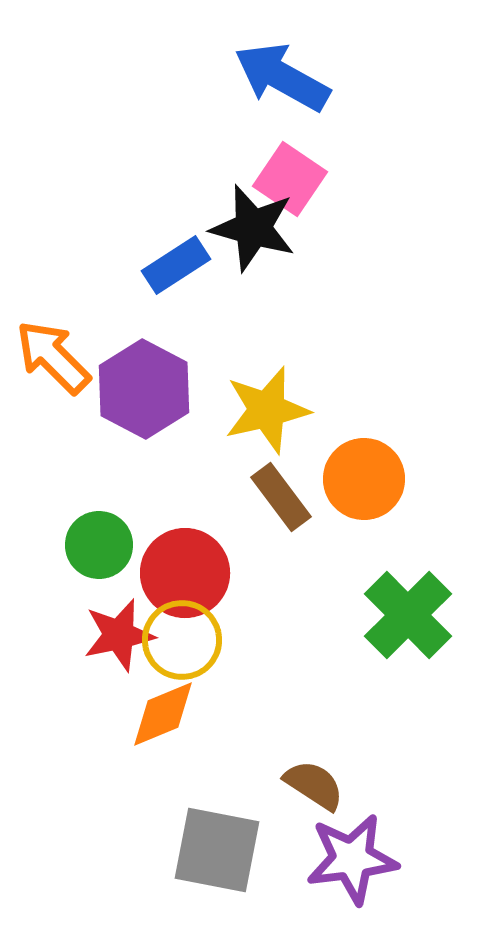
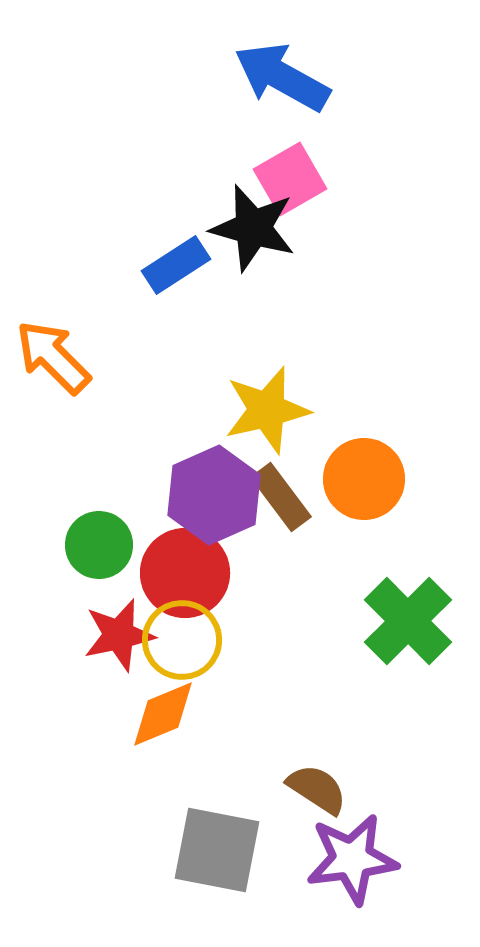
pink square: rotated 26 degrees clockwise
purple hexagon: moved 70 px right, 106 px down; rotated 8 degrees clockwise
green cross: moved 6 px down
brown semicircle: moved 3 px right, 4 px down
